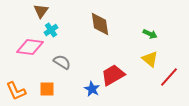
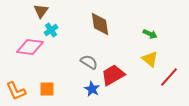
gray semicircle: moved 27 px right
